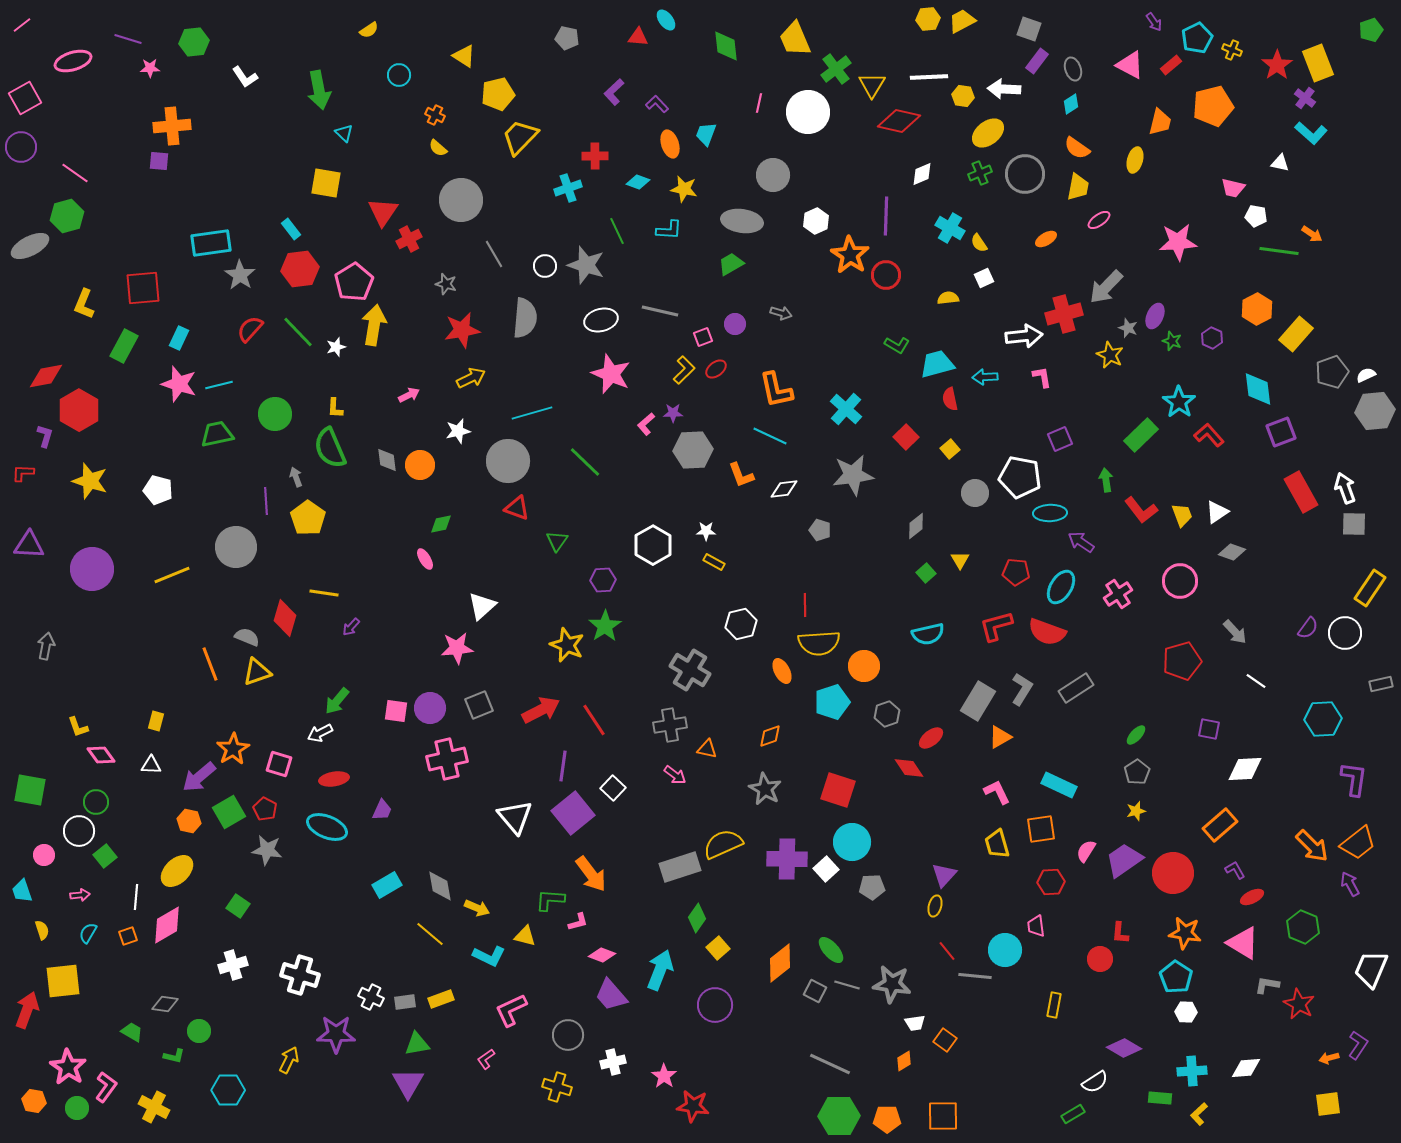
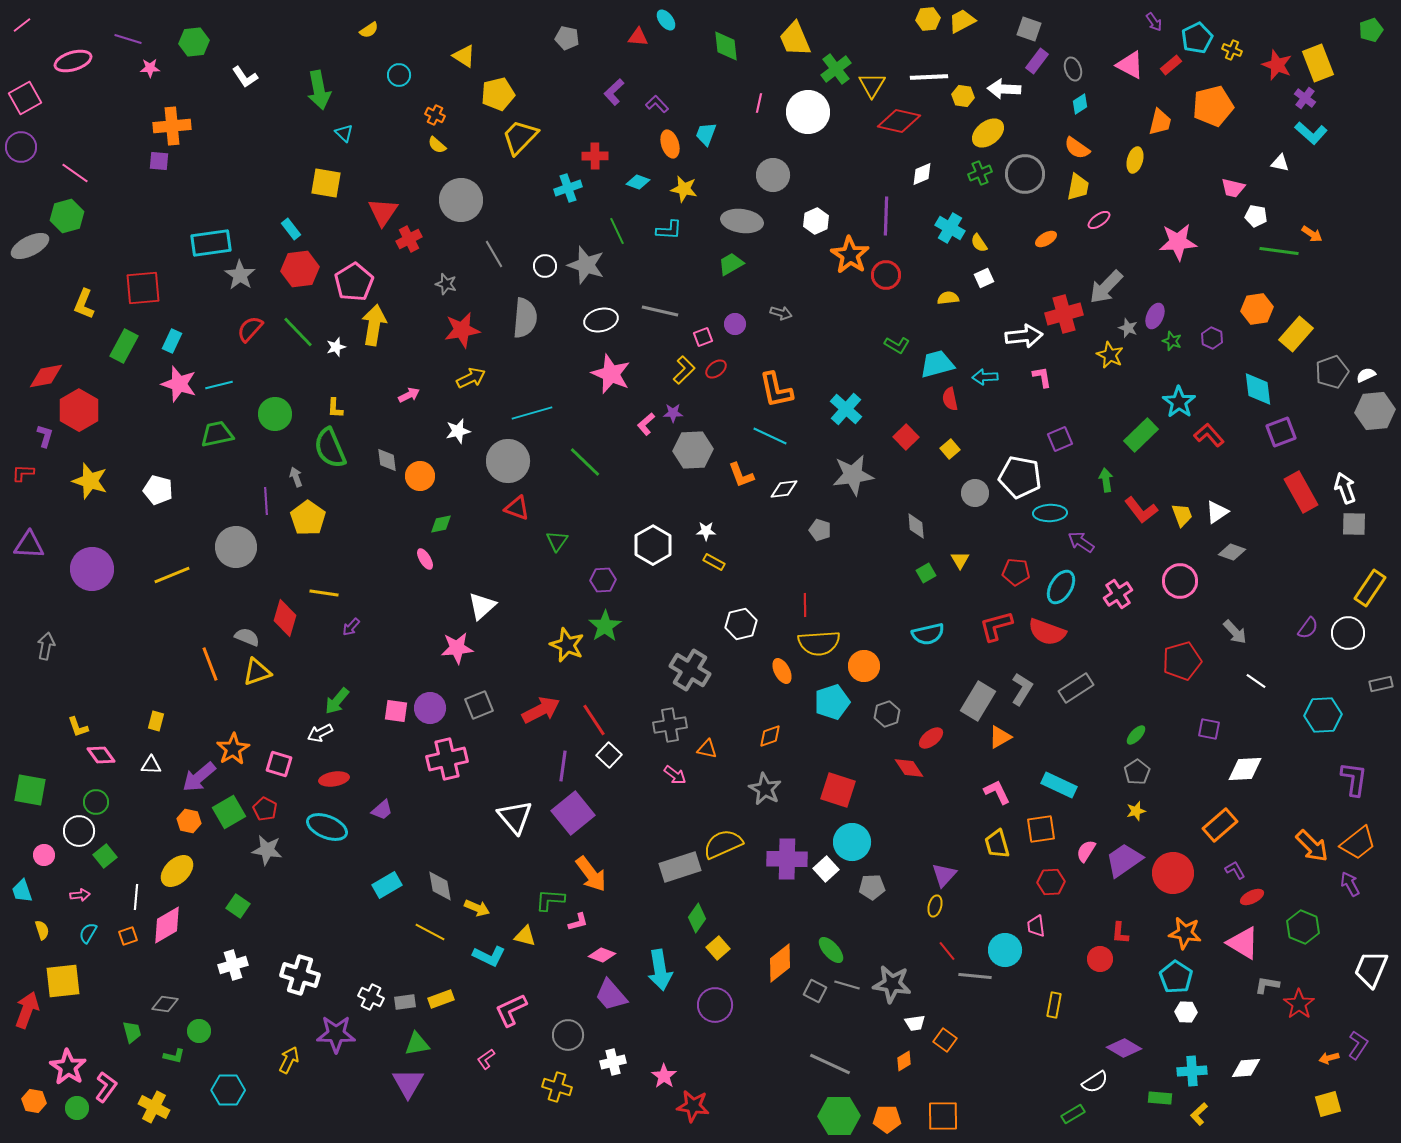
red star at (1277, 65): rotated 16 degrees counterclockwise
cyan diamond at (1071, 104): moved 9 px right
yellow semicircle at (438, 148): moved 1 px left, 3 px up
orange hexagon at (1257, 309): rotated 20 degrees clockwise
cyan rectangle at (179, 338): moved 7 px left, 3 px down
orange circle at (420, 465): moved 11 px down
gray diamond at (916, 526): rotated 56 degrees counterclockwise
green square at (926, 573): rotated 12 degrees clockwise
white circle at (1345, 633): moved 3 px right
cyan hexagon at (1323, 719): moved 4 px up
white square at (613, 788): moved 4 px left, 33 px up
purple trapezoid at (382, 810): rotated 25 degrees clockwise
yellow line at (430, 934): moved 2 px up; rotated 12 degrees counterclockwise
cyan arrow at (660, 970): rotated 150 degrees clockwise
red star at (1299, 1004): rotated 8 degrees clockwise
green trapezoid at (132, 1032): rotated 45 degrees clockwise
yellow square at (1328, 1104): rotated 8 degrees counterclockwise
